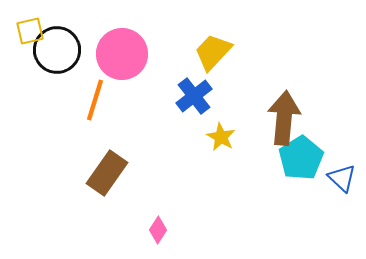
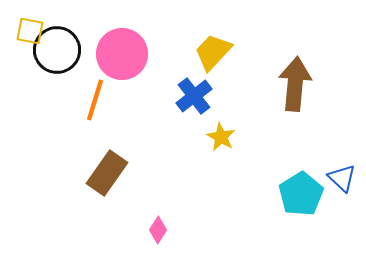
yellow square: rotated 24 degrees clockwise
brown arrow: moved 11 px right, 34 px up
cyan pentagon: moved 36 px down
